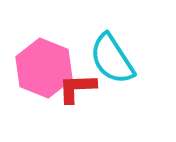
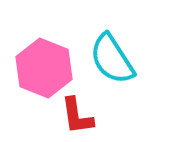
red L-shape: moved 28 px down; rotated 96 degrees counterclockwise
